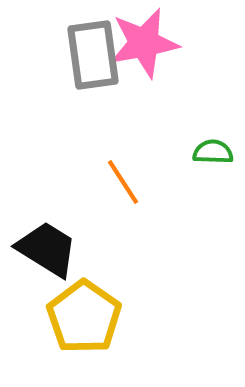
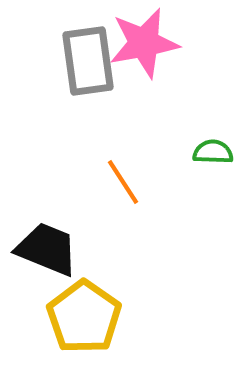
gray rectangle: moved 5 px left, 6 px down
black trapezoid: rotated 10 degrees counterclockwise
